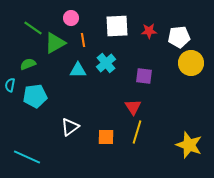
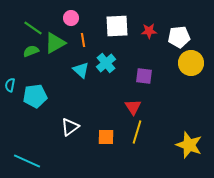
green semicircle: moved 3 px right, 13 px up
cyan triangle: moved 3 px right; rotated 42 degrees clockwise
cyan line: moved 4 px down
